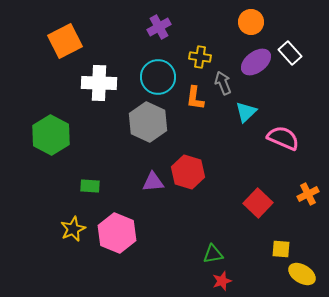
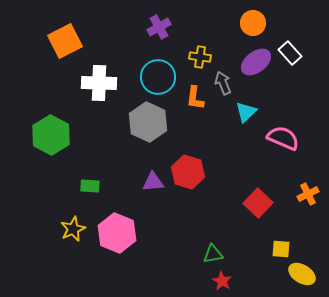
orange circle: moved 2 px right, 1 px down
red star: rotated 24 degrees counterclockwise
